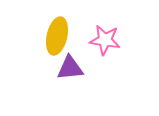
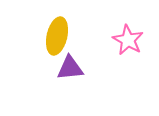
pink star: moved 23 px right; rotated 20 degrees clockwise
